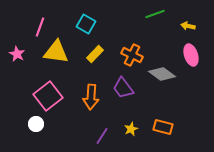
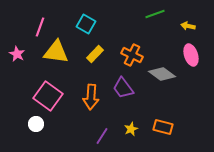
pink square: rotated 16 degrees counterclockwise
